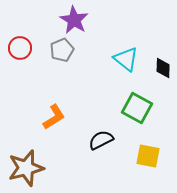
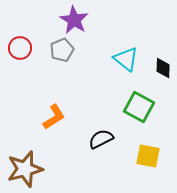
green square: moved 2 px right, 1 px up
black semicircle: moved 1 px up
brown star: moved 1 px left, 1 px down
